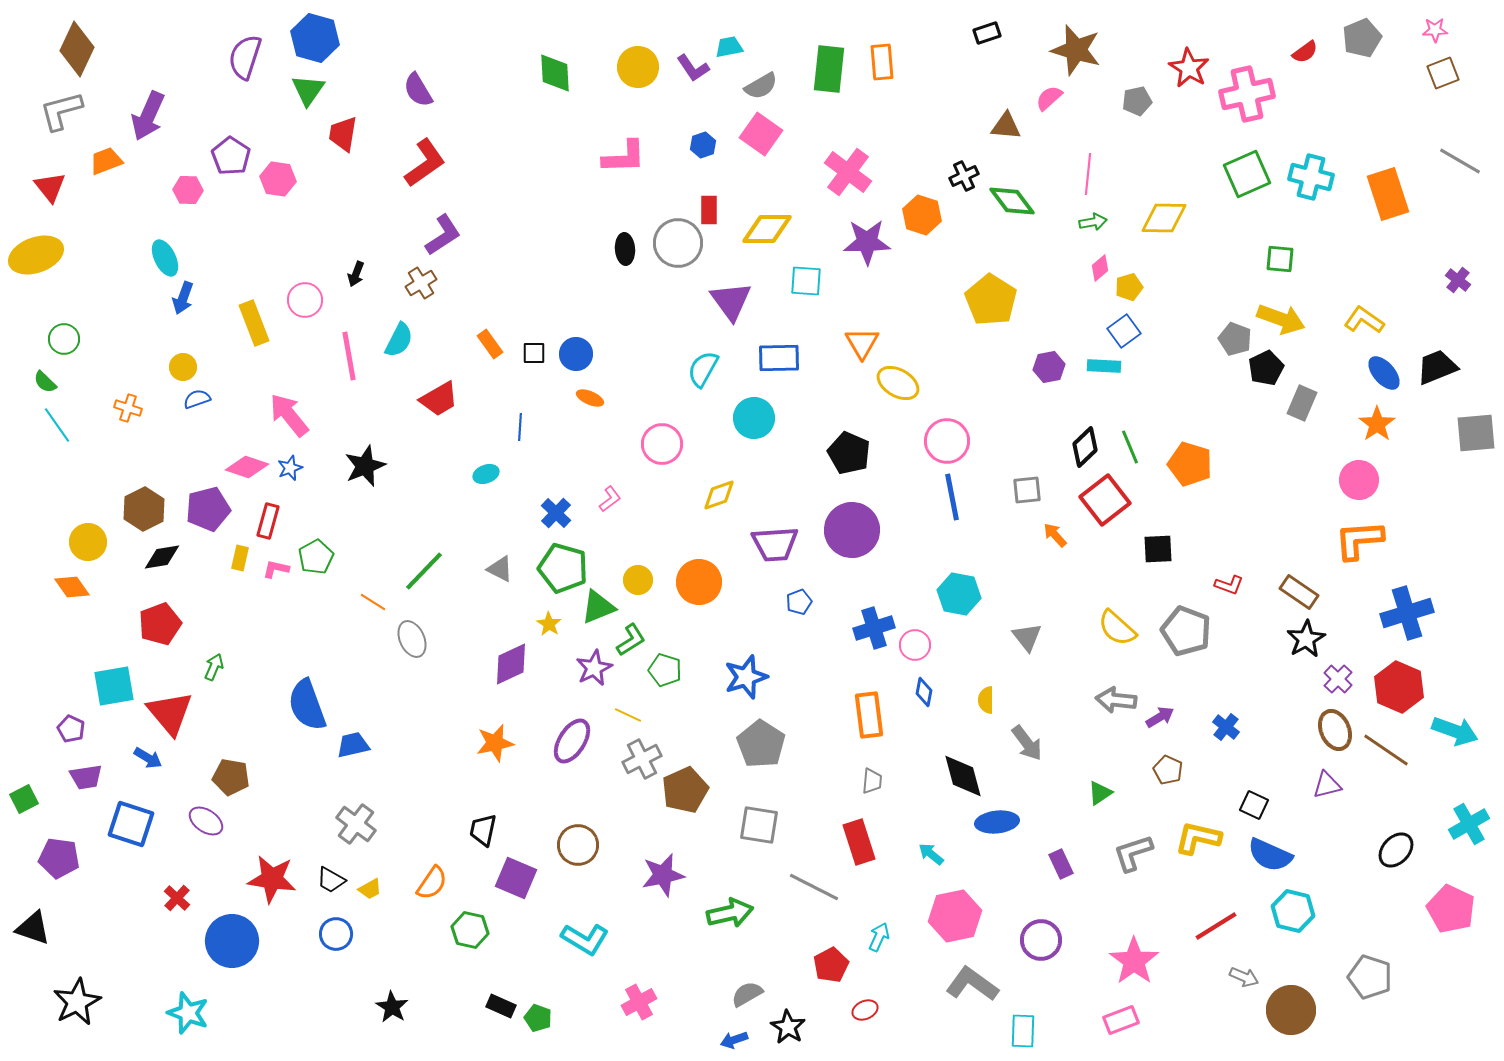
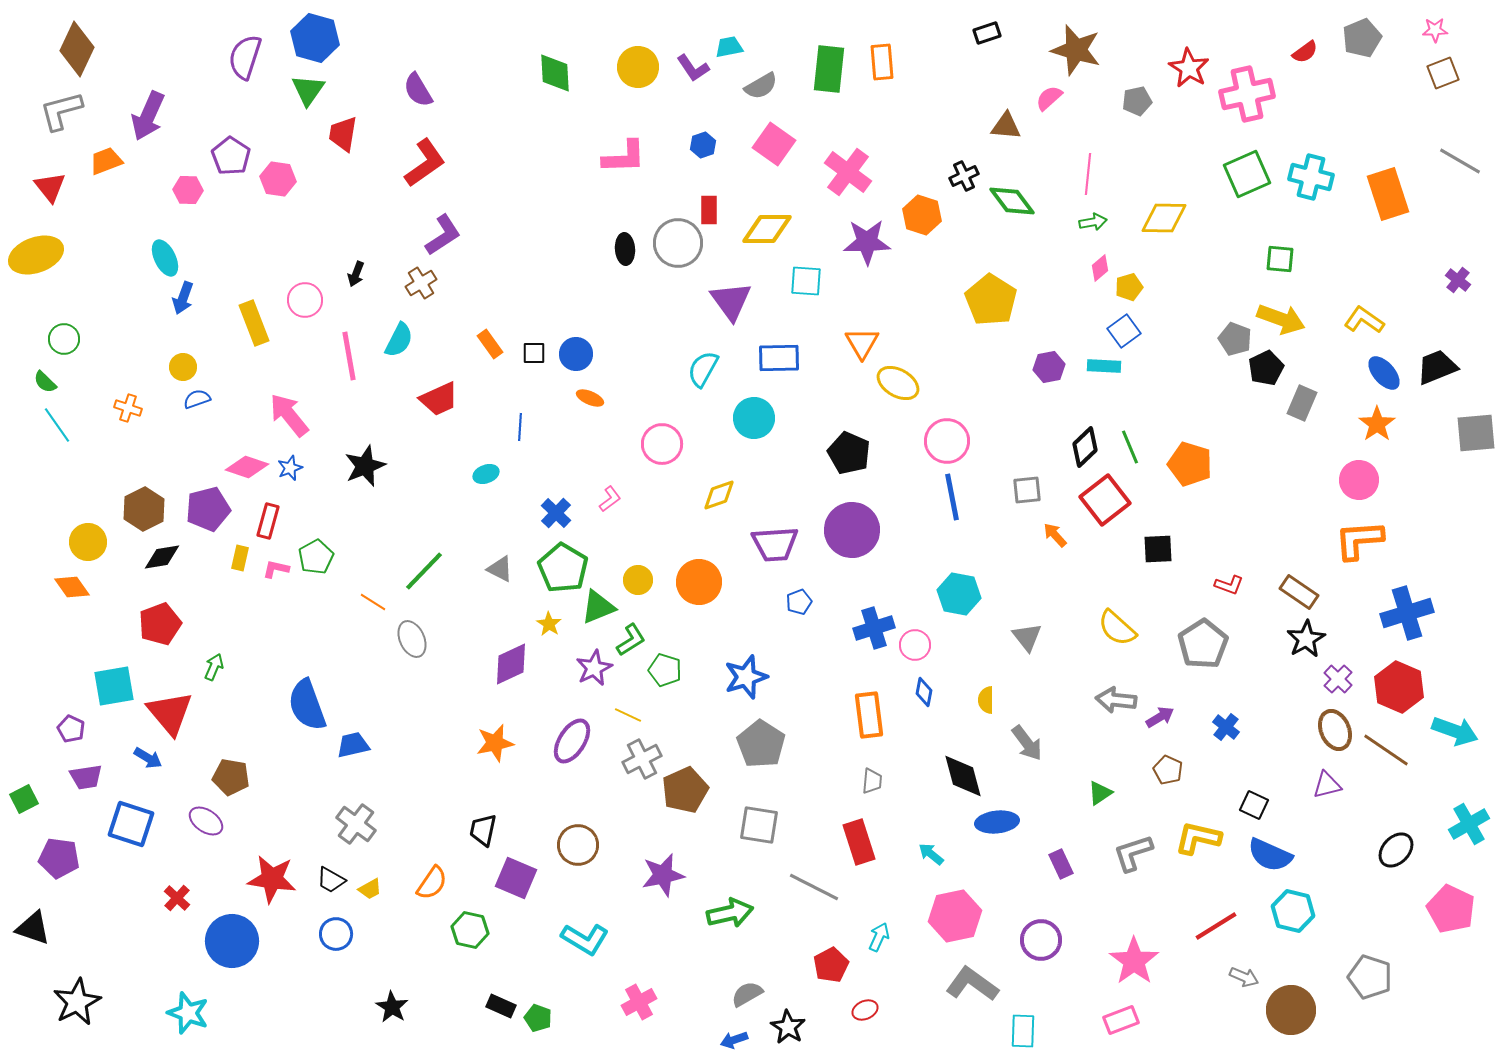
pink square at (761, 134): moved 13 px right, 10 px down
red trapezoid at (439, 399): rotated 6 degrees clockwise
green pentagon at (563, 568): rotated 15 degrees clockwise
gray pentagon at (1186, 631): moved 17 px right, 13 px down; rotated 18 degrees clockwise
